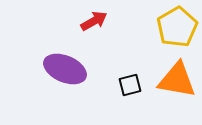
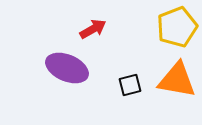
red arrow: moved 1 px left, 8 px down
yellow pentagon: rotated 9 degrees clockwise
purple ellipse: moved 2 px right, 1 px up
